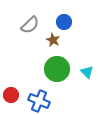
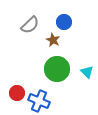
red circle: moved 6 px right, 2 px up
